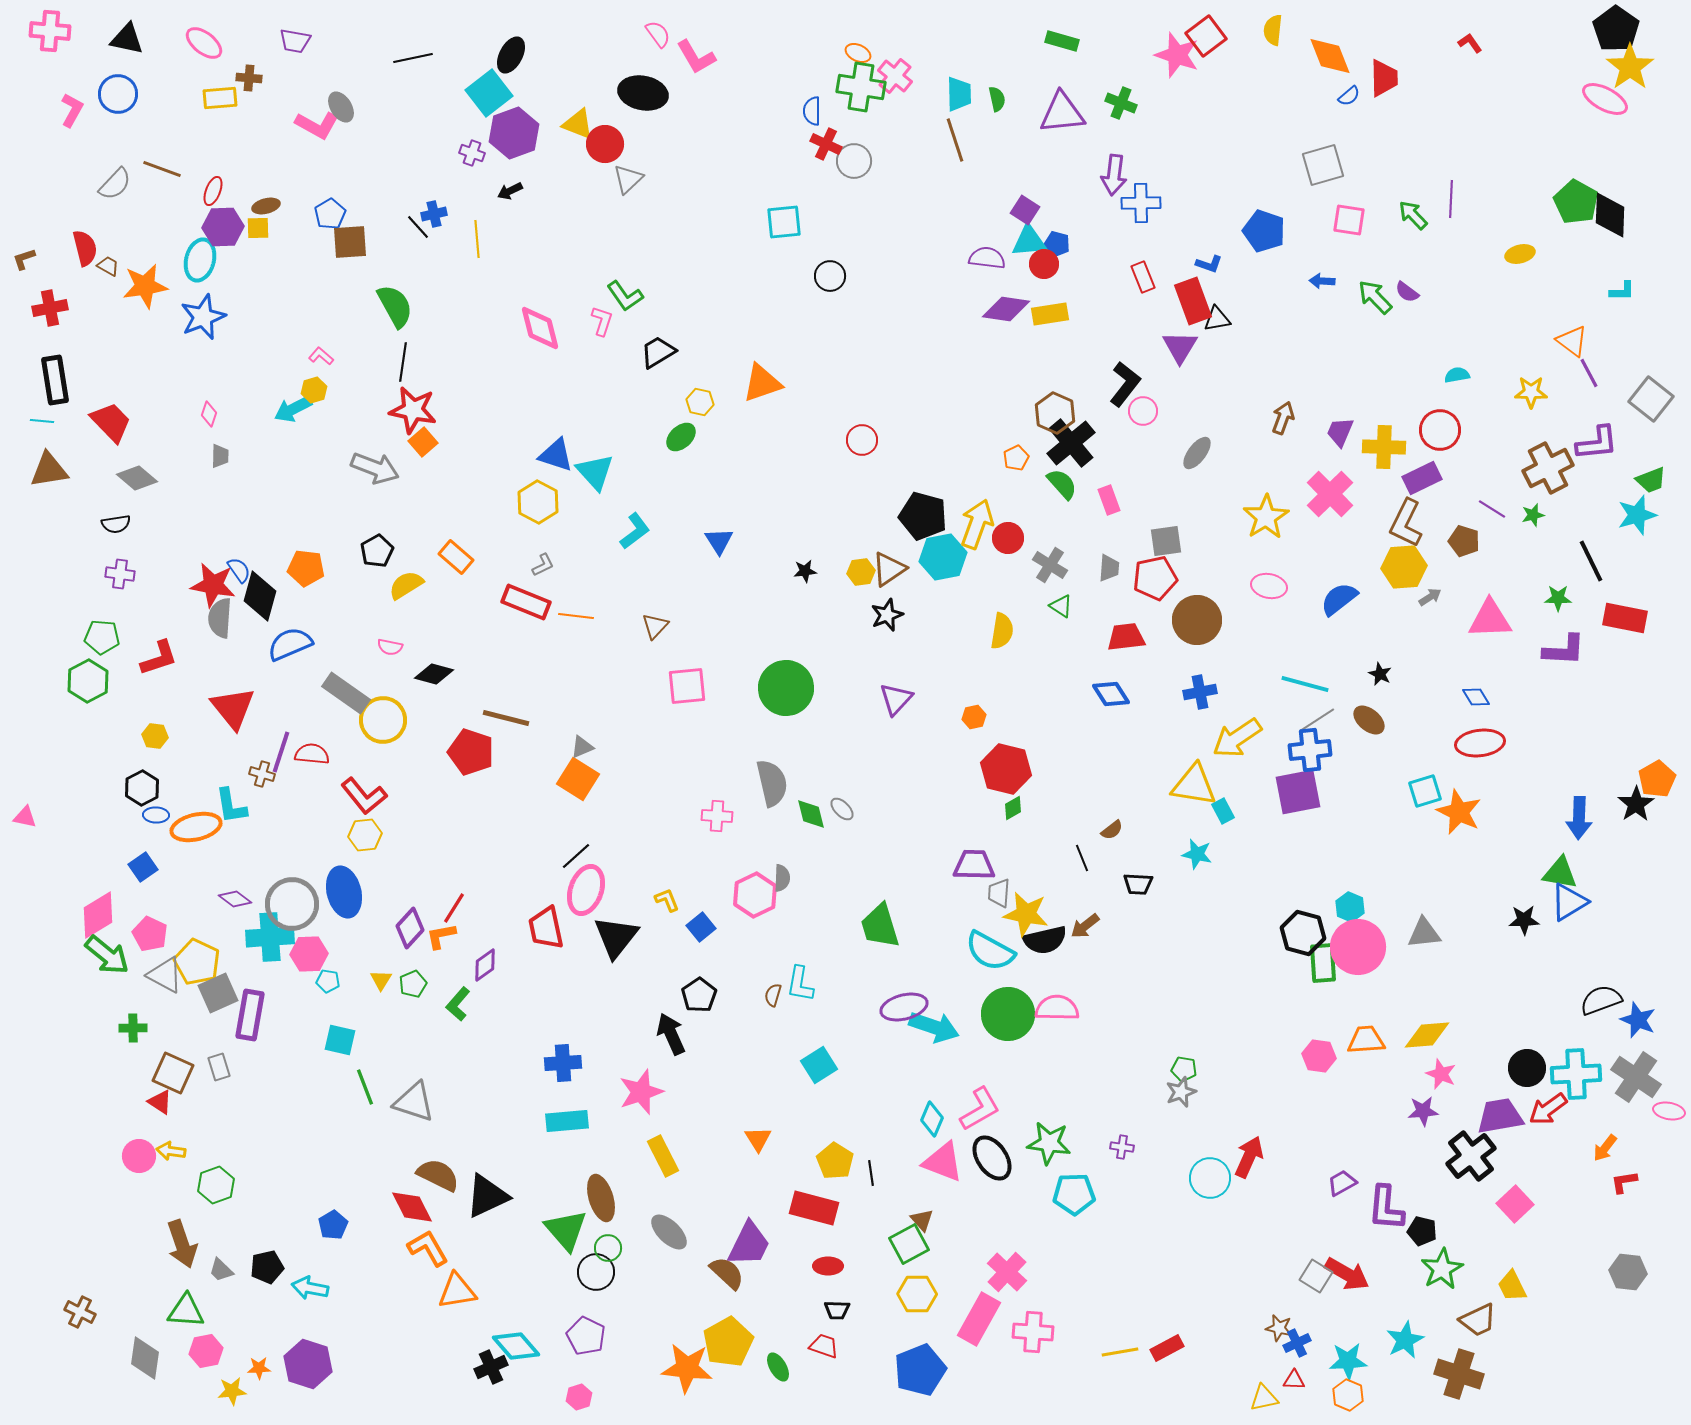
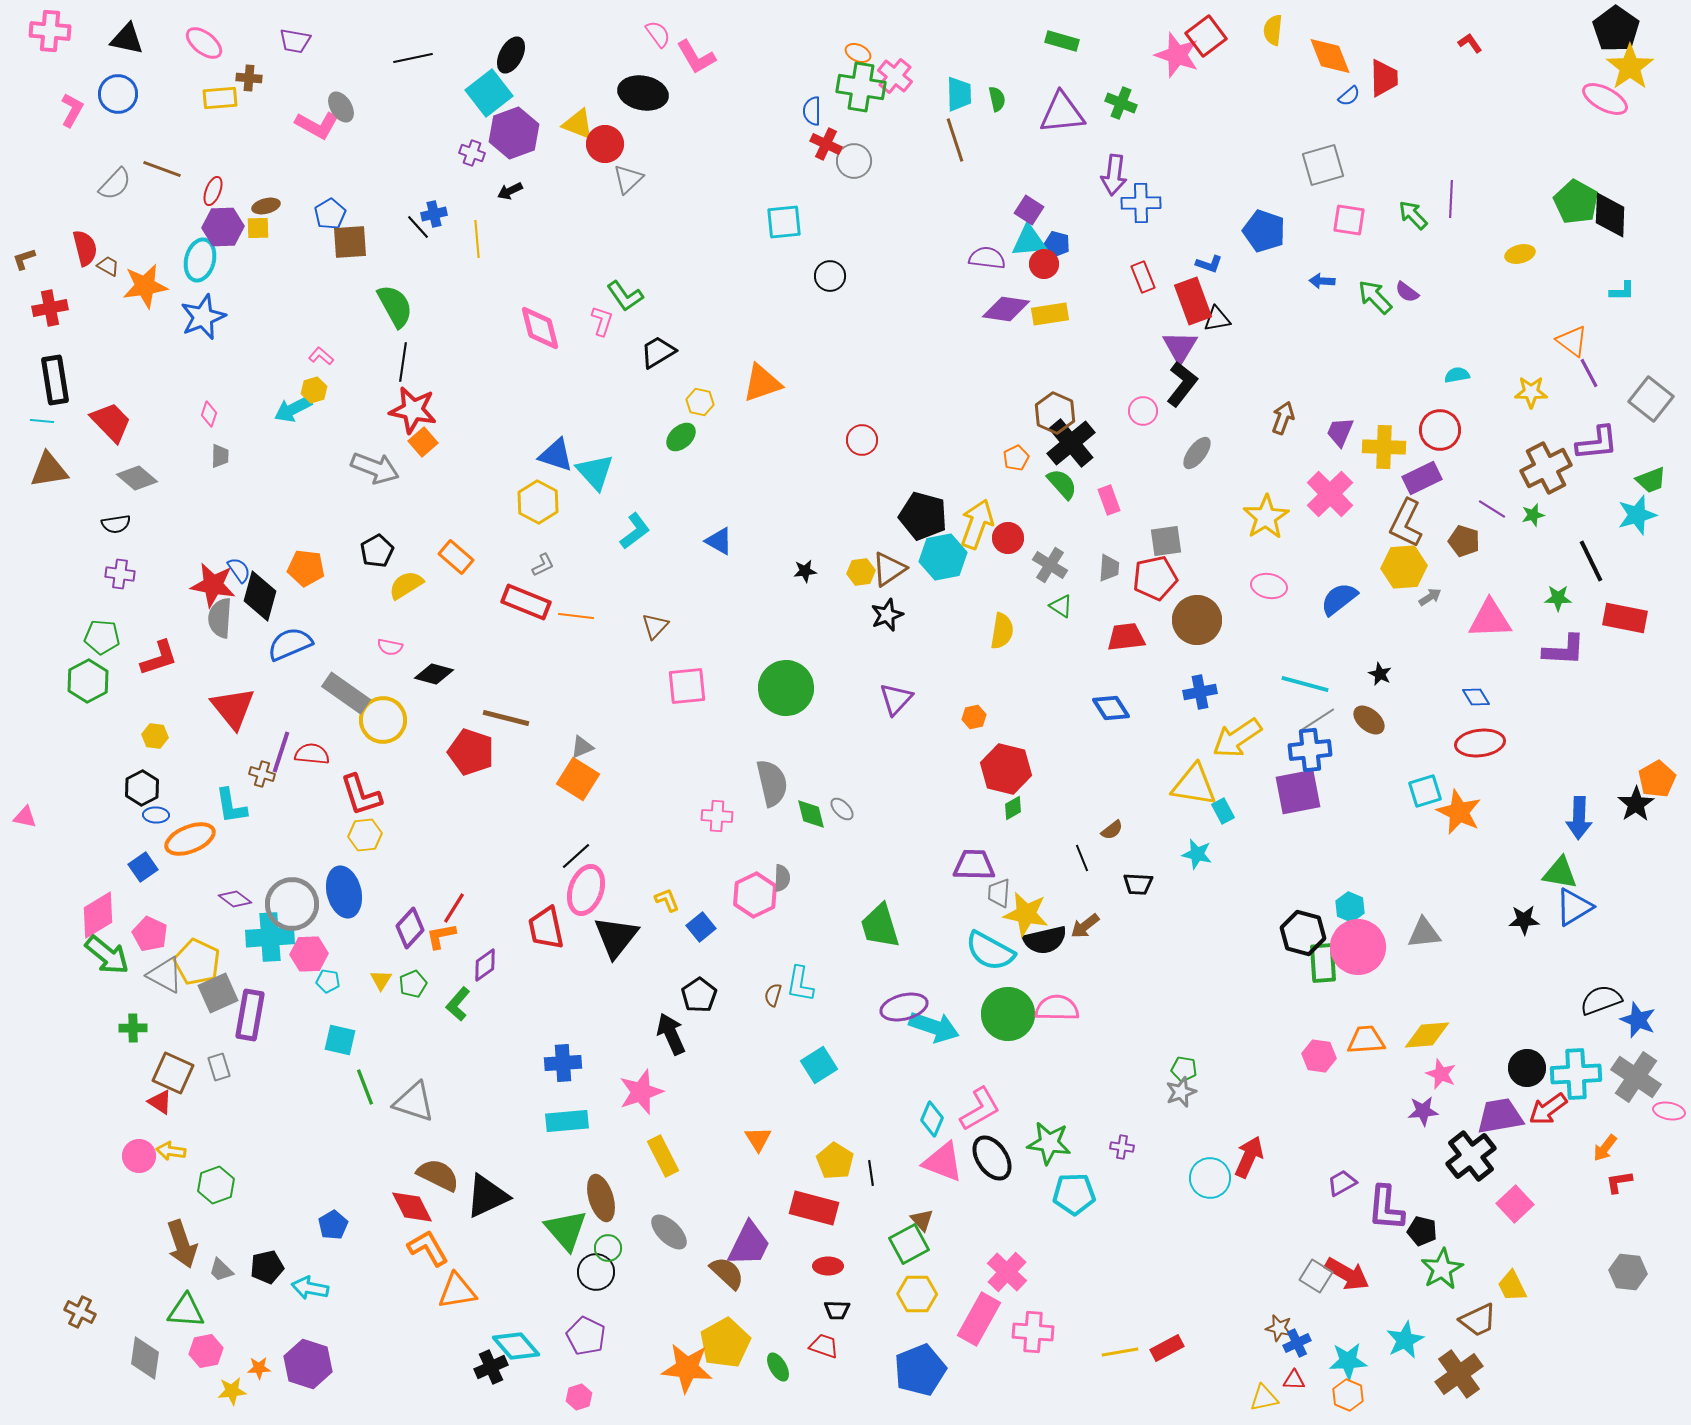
purple square at (1025, 210): moved 4 px right
black L-shape at (1125, 384): moved 57 px right
brown cross at (1548, 468): moved 2 px left
blue triangle at (719, 541): rotated 28 degrees counterclockwise
blue diamond at (1111, 694): moved 14 px down
red L-shape at (364, 796): moved 3 px left, 1 px up; rotated 21 degrees clockwise
orange ellipse at (196, 827): moved 6 px left, 12 px down; rotated 9 degrees counterclockwise
blue triangle at (1569, 902): moved 5 px right, 5 px down
red L-shape at (1624, 1182): moved 5 px left
yellow pentagon at (728, 1342): moved 3 px left, 1 px down
brown cross at (1459, 1374): rotated 36 degrees clockwise
